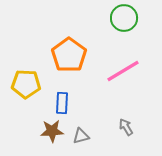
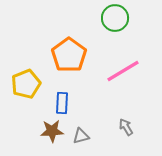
green circle: moved 9 px left
yellow pentagon: rotated 24 degrees counterclockwise
